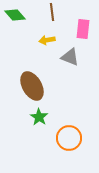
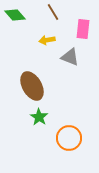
brown line: moved 1 px right; rotated 24 degrees counterclockwise
